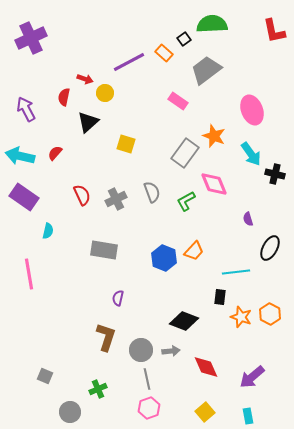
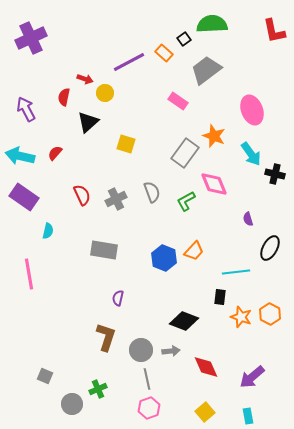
gray circle at (70, 412): moved 2 px right, 8 px up
